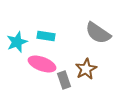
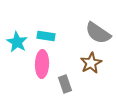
cyan star: rotated 20 degrees counterclockwise
pink ellipse: rotated 72 degrees clockwise
brown star: moved 5 px right, 6 px up
gray rectangle: moved 1 px right, 4 px down
